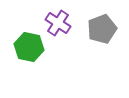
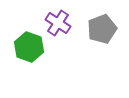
green hexagon: rotated 8 degrees clockwise
